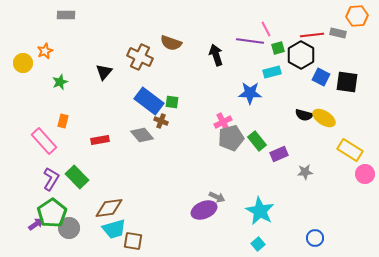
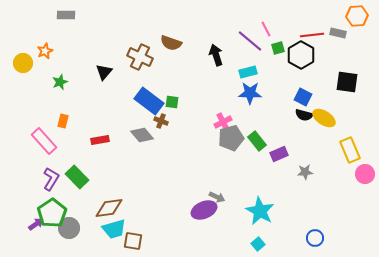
purple line at (250, 41): rotated 32 degrees clockwise
cyan rectangle at (272, 72): moved 24 px left
blue square at (321, 77): moved 18 px left, 20 px down
yellow rectangle at (350, 150): rotated 35 degrees clockwise
